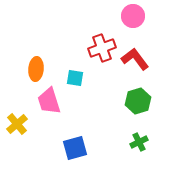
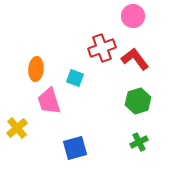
cyan square: rotated 12 degrees clockwise
yellow cross: moved 4 px down
